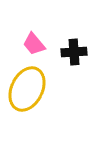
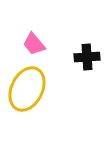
black cross: moved 13 px right, 5 px down
